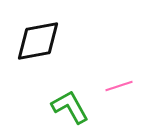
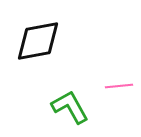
pink line: rotated 12 degrees clockwise
